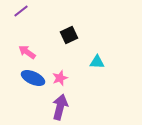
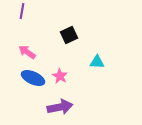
purple line: moved 1 px right; rotated 42 degrees counterclockwise
pink star: moved 2 px up; rotated 21 degrees counterclockwise
purple arrow: rotated 65 degrees clockwise
